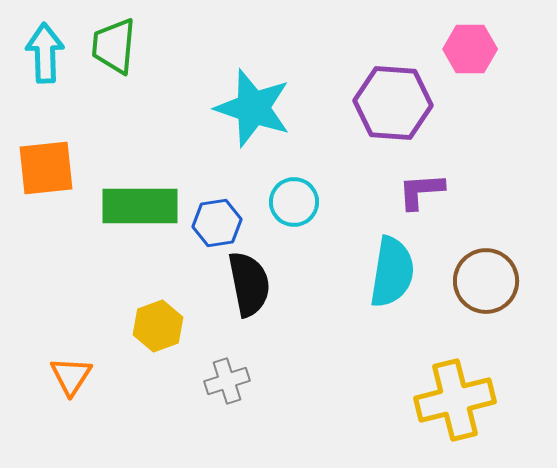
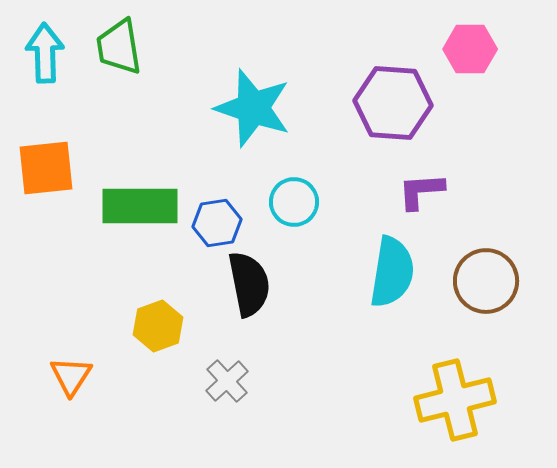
green trapezoid: moved 5 px right, 1 px down; rotated 14 degrees counterclockwise
gray cross: rotated 24 degrees counterclockwise
